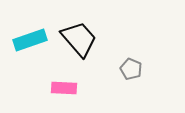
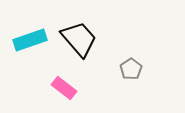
gray pentagon: rotated 15 degrees clockwise
pink rectangle: rotated 35 degrees clockwise
